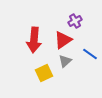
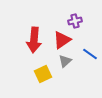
purple cross: rotated 16 degrees clockwise
red triangle: moved 1 px left
yellow square: moved 1 px left, 1 px down
